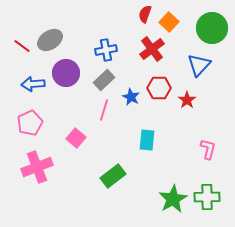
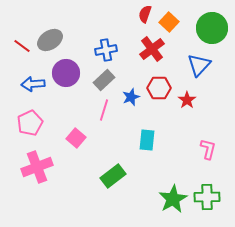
blue star: rotated 24 degrees clockwise
